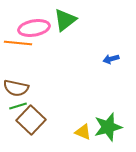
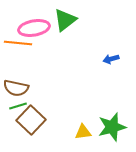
green star: moved 4 px right
yellow triangle: rotated 30 degrees counterclockwise
